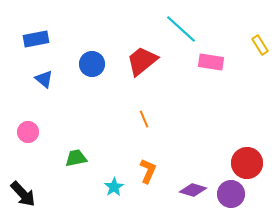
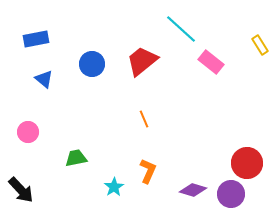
pink rectangle: rotated 30 degrees clockwise
black arrow: moved 2 px left, 4 px up
